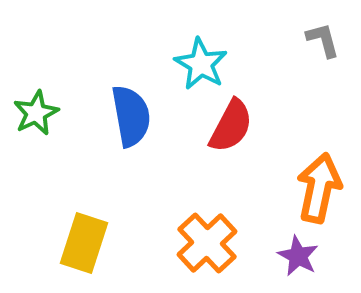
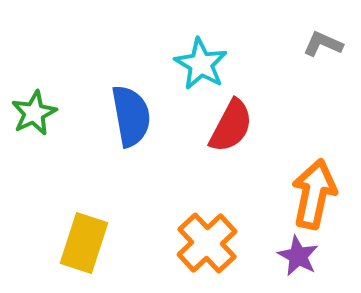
gray L-shape: moved 4 px down; rotated 51 degrees counterclockwise
green star: moved 2 px left
orange arrow: moved 5 px left, 6 px down
